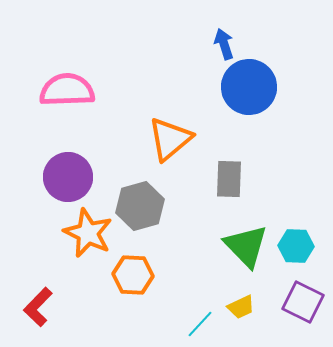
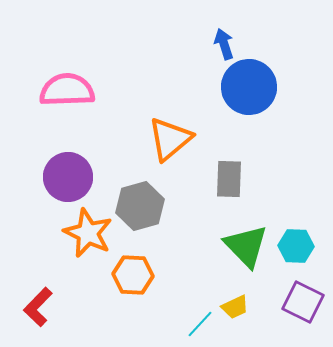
yellow trapezoid: moved 6 px left
